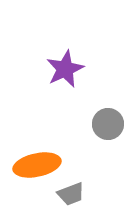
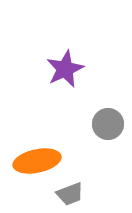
orange ellipse: moved 4 px up
gray trapezoid: moved 1 px left
